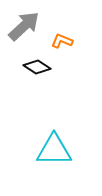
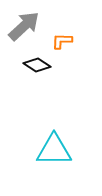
orange L-shape: rotated 20 degrees counterclockwise
black diamond: moved 2 px up
